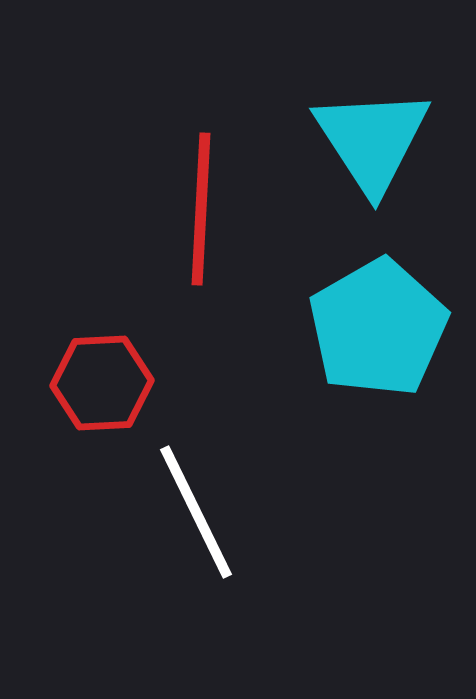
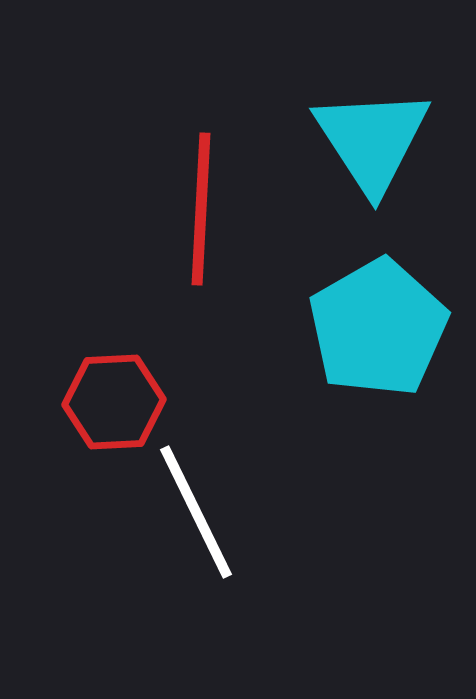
red hexagon: moved 12 px right, 19 px down
